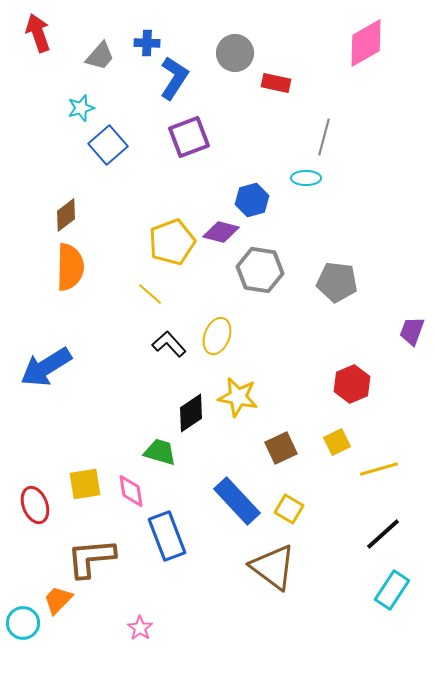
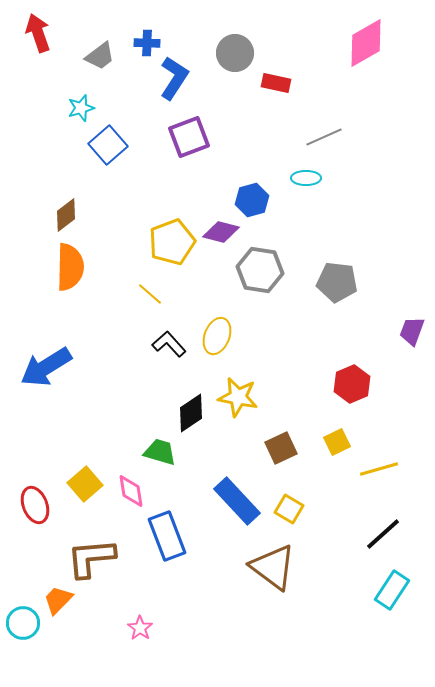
gray trapezoid at (100, 56): rotated 12 degrees clockwise
gray line at (324, 137): rotated 51 degrees clockwise
yellow square at (85, 484): rotated 32 degrees counterclockwise
